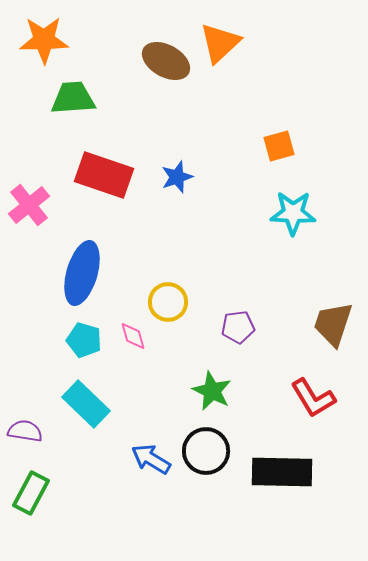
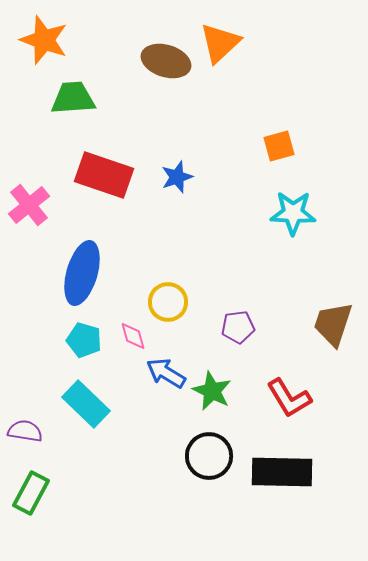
orange star: rotated 21 degrees clockwise
brown ellipse: rotated 12 degrees counterclockwise
red L-shape: moved 24 px left
black circle: moved 3 px right, 5 px down
blue arrow: moved 15 px right, 86 px up
